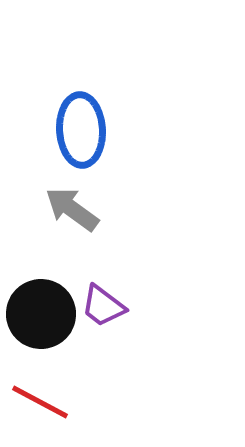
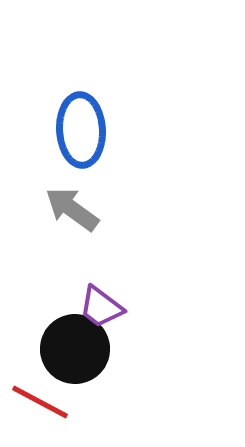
purple trapezoid: moved 2 px left, 1 px down
black circle: moved 34 px right, 35 px down
